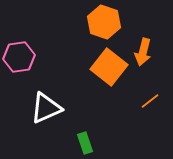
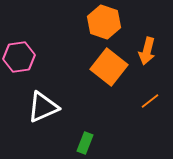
orange arrow: moved 4 px right, 1 px up
white triangle: moved 3 px left, 1 px up
green rectangle: rotated 40 degrees clockwise
